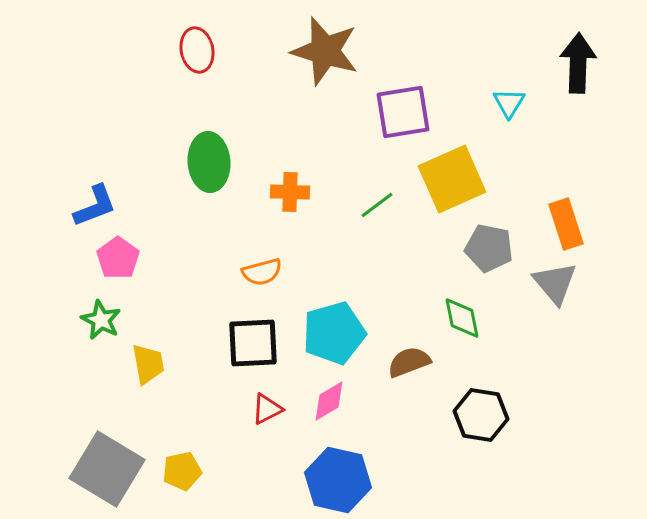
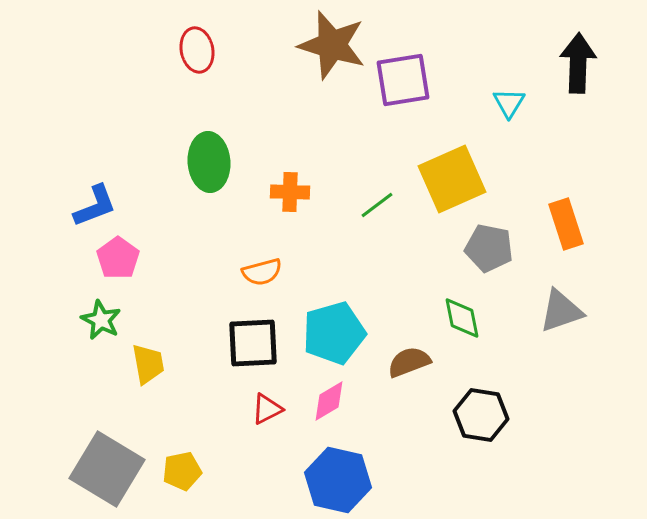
brown star: moved 7 px right, 6 px up
purple square: moved 32 px up
gray triangle: moved 6 px right, 28 px down; rotated 51 degrees clockwise
